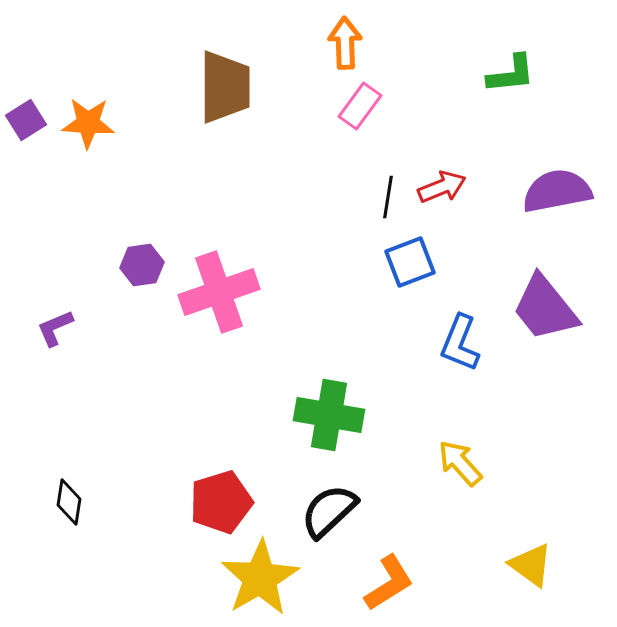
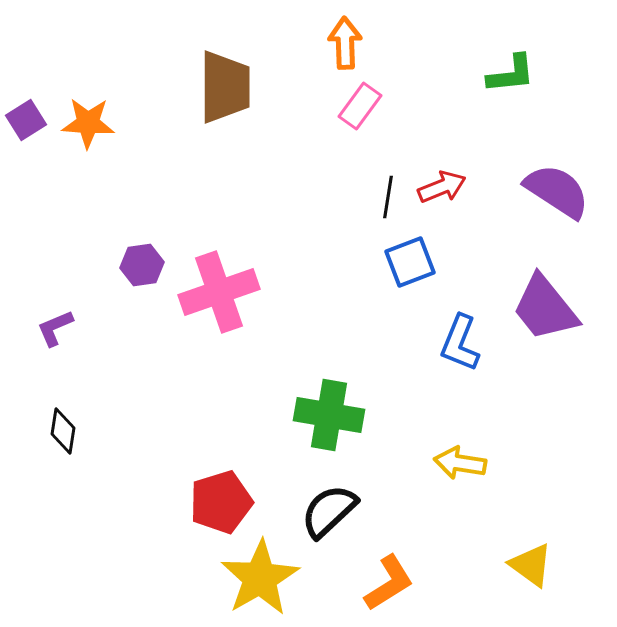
purple semicircle: rotated 44 degrees clockwise
yellow arrow: rotated 39 degrees counterclockwise
black diamond: moved 6 px left, 71 px up
